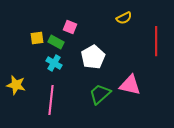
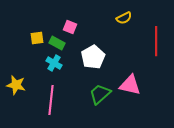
green rectangle: moved 1 px right, 1 px down
